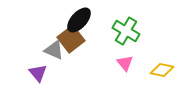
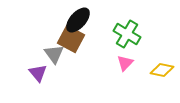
black ellipse: moved 1 px left
green cross: moved 1 px right, 3 px down
brown square: rotated 24 degrees counterclockwise
gray triangle: moved 4 px down; rotated 30 degrees clockwise
pink triangle: rotated 24 degrees clockwise
